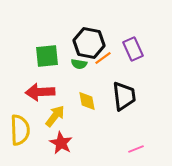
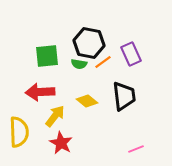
purple rectangle: moved 2 px left, 5 px down
orange line: moved 4 px down
yellow diamond: rotated 40 degrees counterclockwise
yellow semicircle: moved 1 px left, 2 px down
